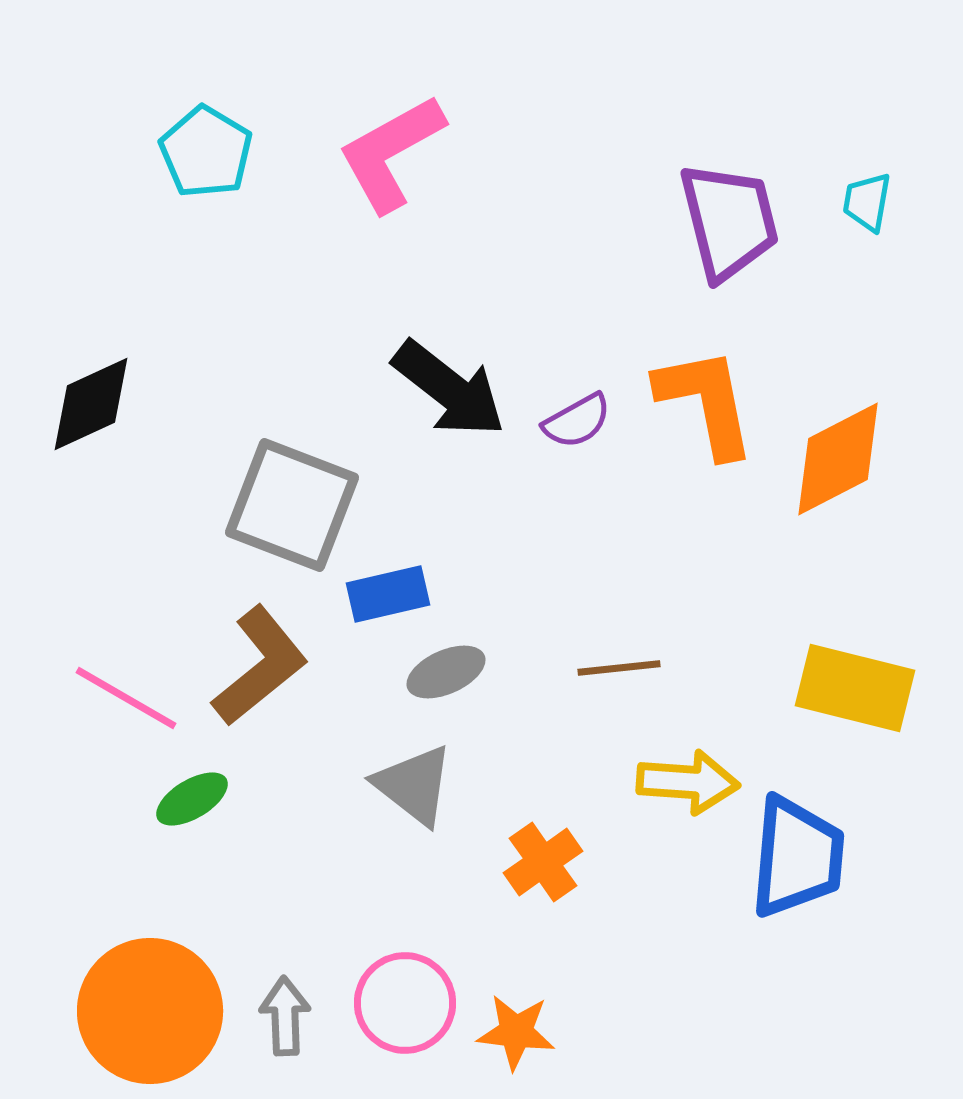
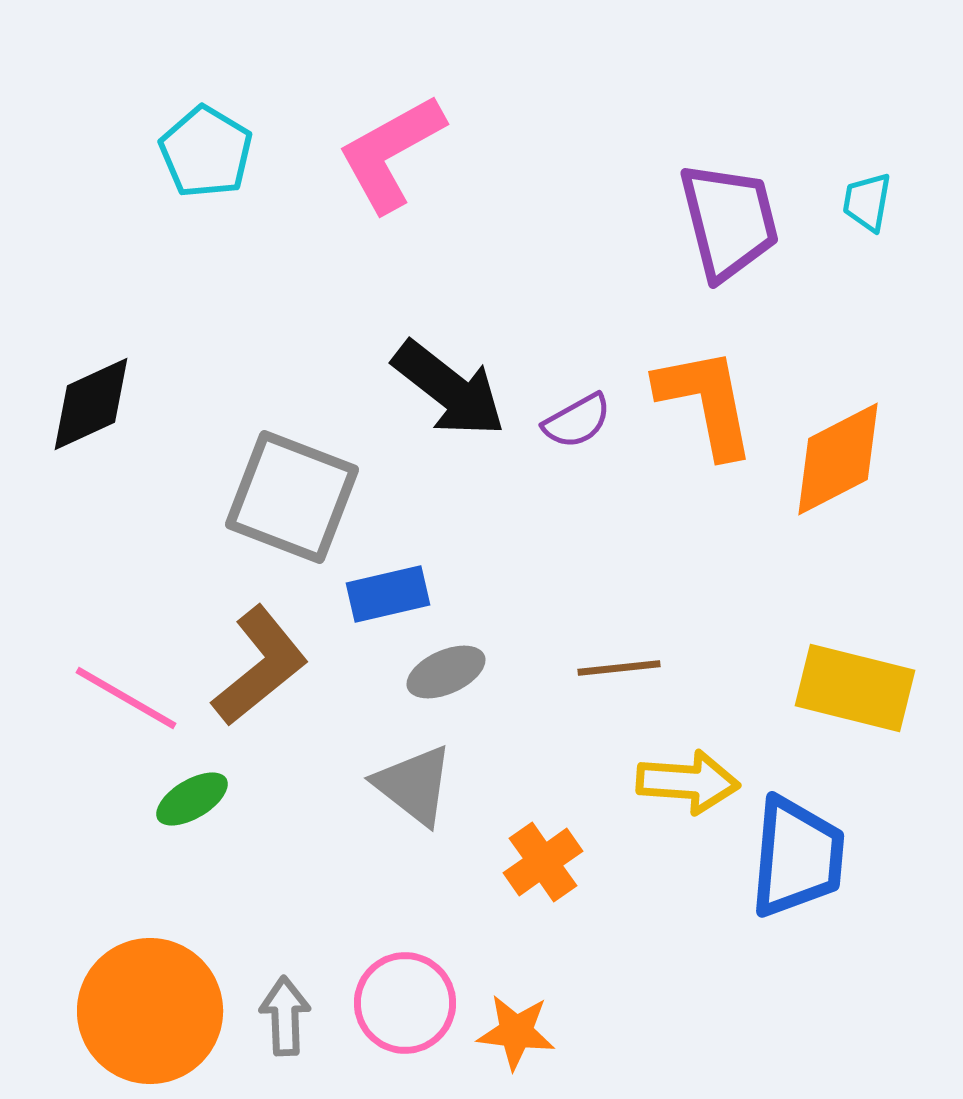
gray square: moved 8 px up
